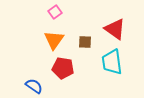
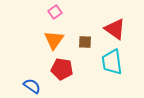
red pentagon: moved 1 px left, 1 px down
blue semicircle: moved 2 px left
